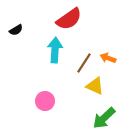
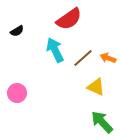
black semicircle: moved 1 px right, 1 px down
cyan arrow: rotated 30 degrees counterclockwise
brown line: moved 1 px left, 5 px up; rotated 15 degrees clockwise
yellow triangle: moved 1 px right, 1 px down
pink circle: moved 28 px left, 8 px up
green arrow: moved 2 px left, 4 px down; rotated 90 degrees clockwise
